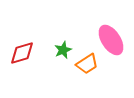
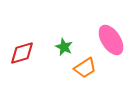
green star: moved 1 px right, 3 px up; rotated 24 degrees counterclockwise
orange trapezoid: moved 2 px left, 4 px down
